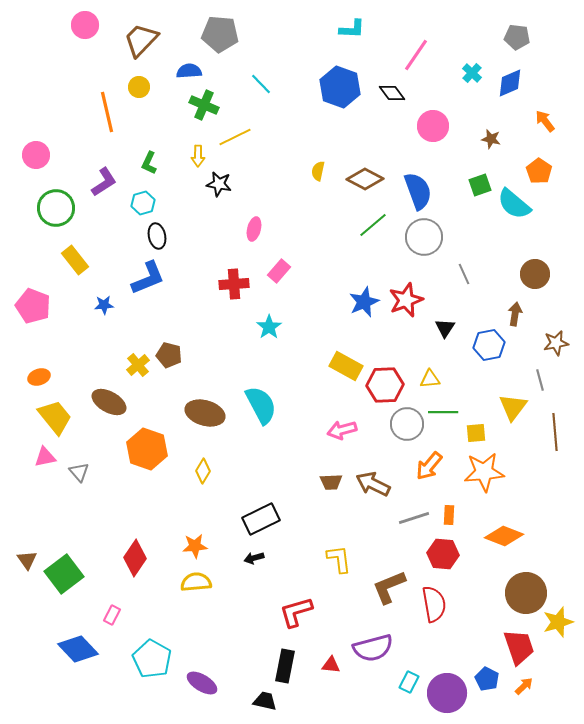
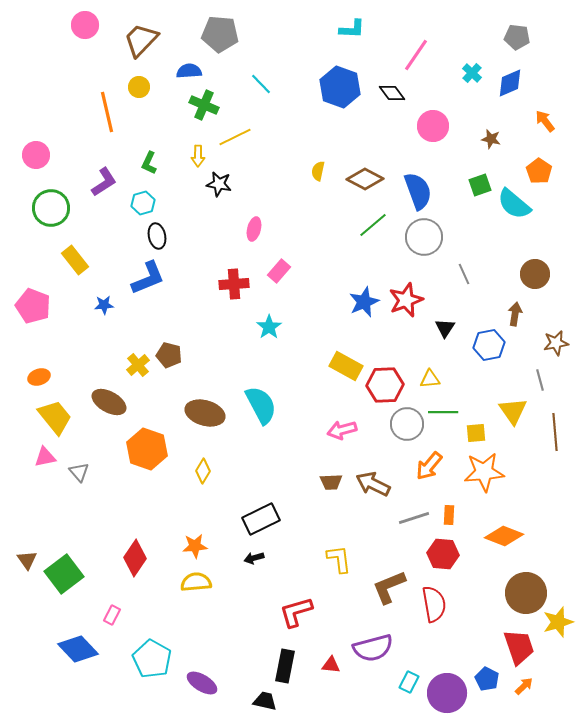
green circle at (56, 208): moved 5 px left
yellow triangle at (513, 407): moved 4 px down; rotated 12 degrees counterclockwise
